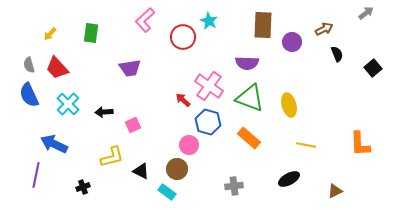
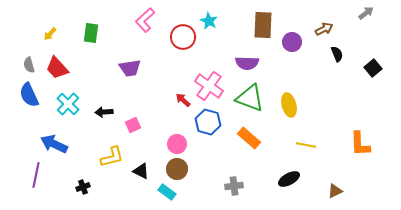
pink circle: moved 12 px left, 1 px up
